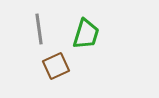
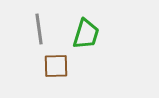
brown square: rotated 24 degrees clockwise
